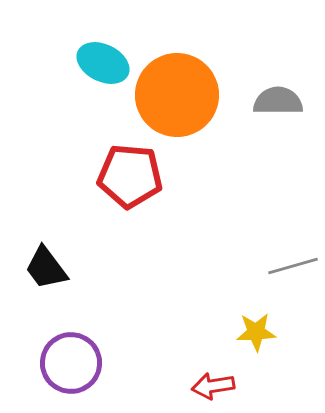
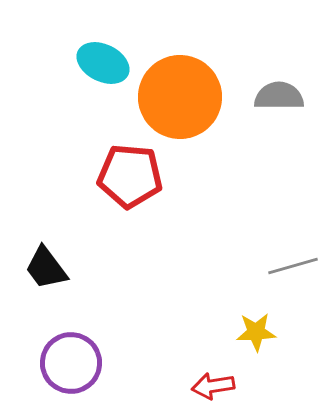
orange circle: moved 3 px right, 2 px down
gray semicircle: moved 1 px right, 5 px up
